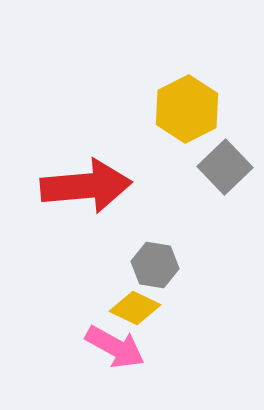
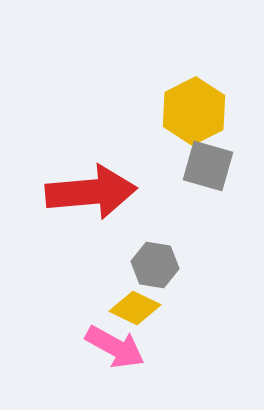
yellow hexagon: moved 7 px right, 2 px down
gray square: moved 17 px left, 1 px up; rotated 30 degrees counterclockwise
red arrow: moved 5 px right, 6 px down
